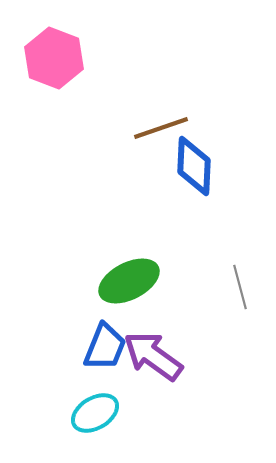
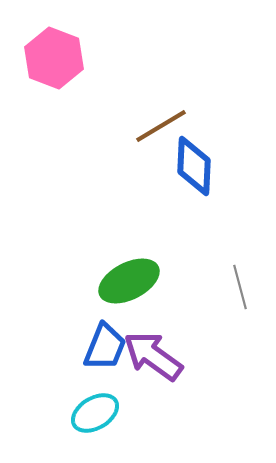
brown line: moved 2 px up; rotated 12 degrees counterclockwise
